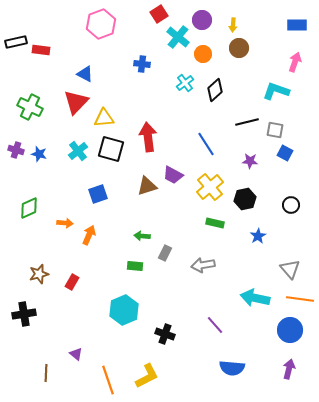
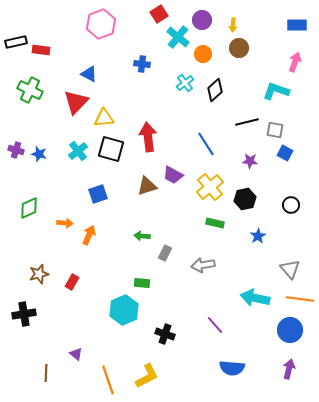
blue triangle at (85, 74): moved 4 px right
green cross at (30, 107): moved 17 px up
green rectangle at (135, 266): moved 7 px right, 17 px down
